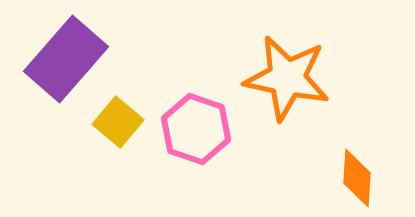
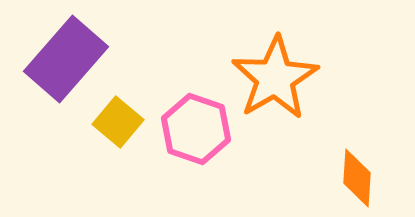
orange star: moved 12 px left; rotated 30 degrees clockwise
